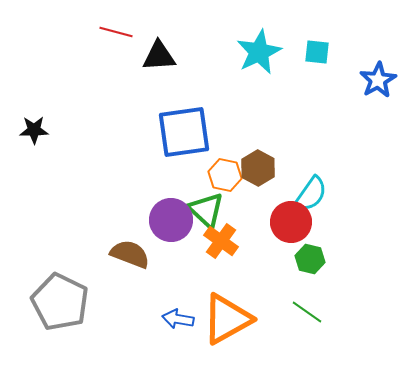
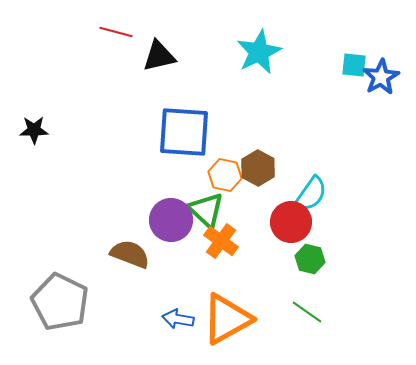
cyan square: moved 37 px right, 13 px down
black triangle: rotated 9 degrees counterclockwise
blue star: moved 3 px right, 3 px up
blue square: rotated 12 degrees clockwise
